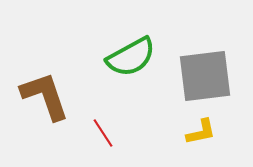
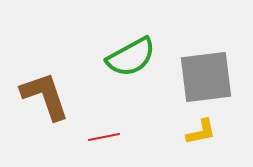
gray square: moved 1 px right, 1 px down
red line: moved 1 px right, 4 px down; rotated 68 degrees counterclockwise
